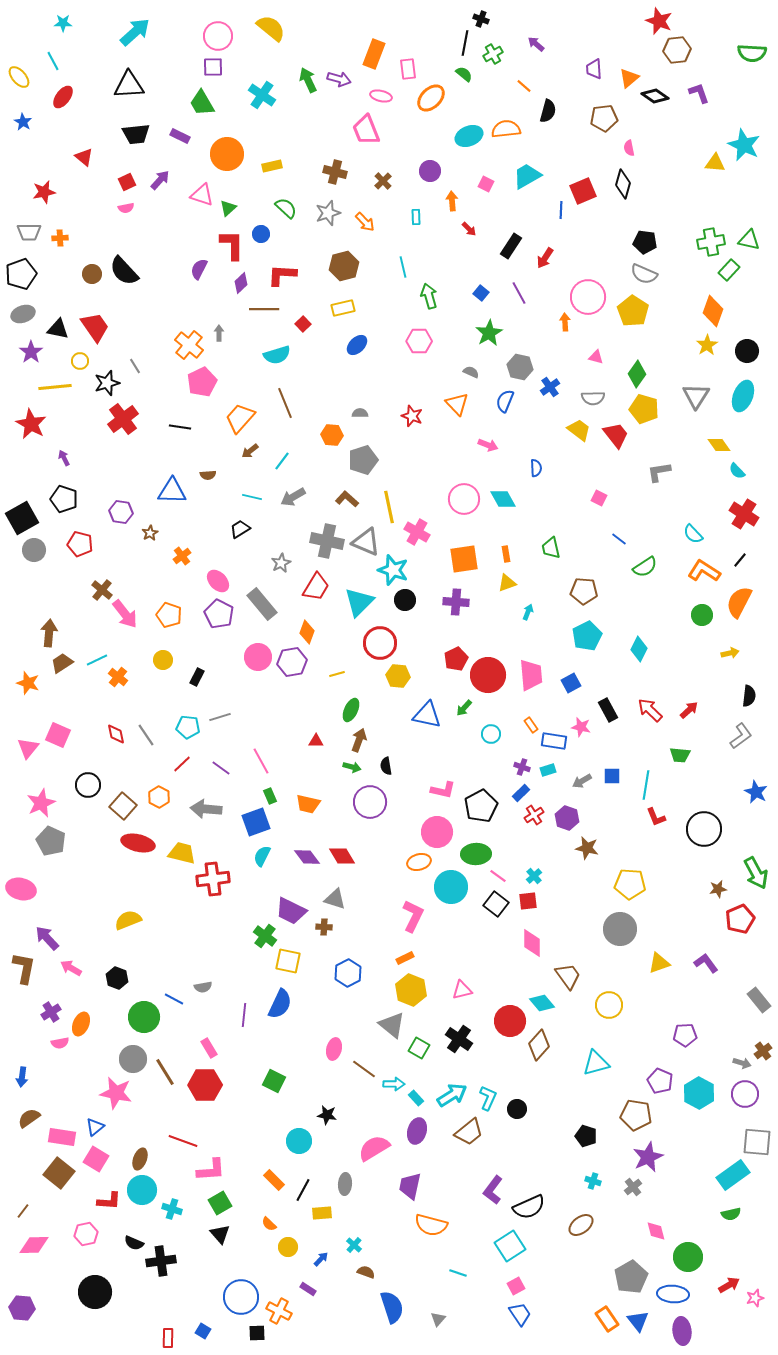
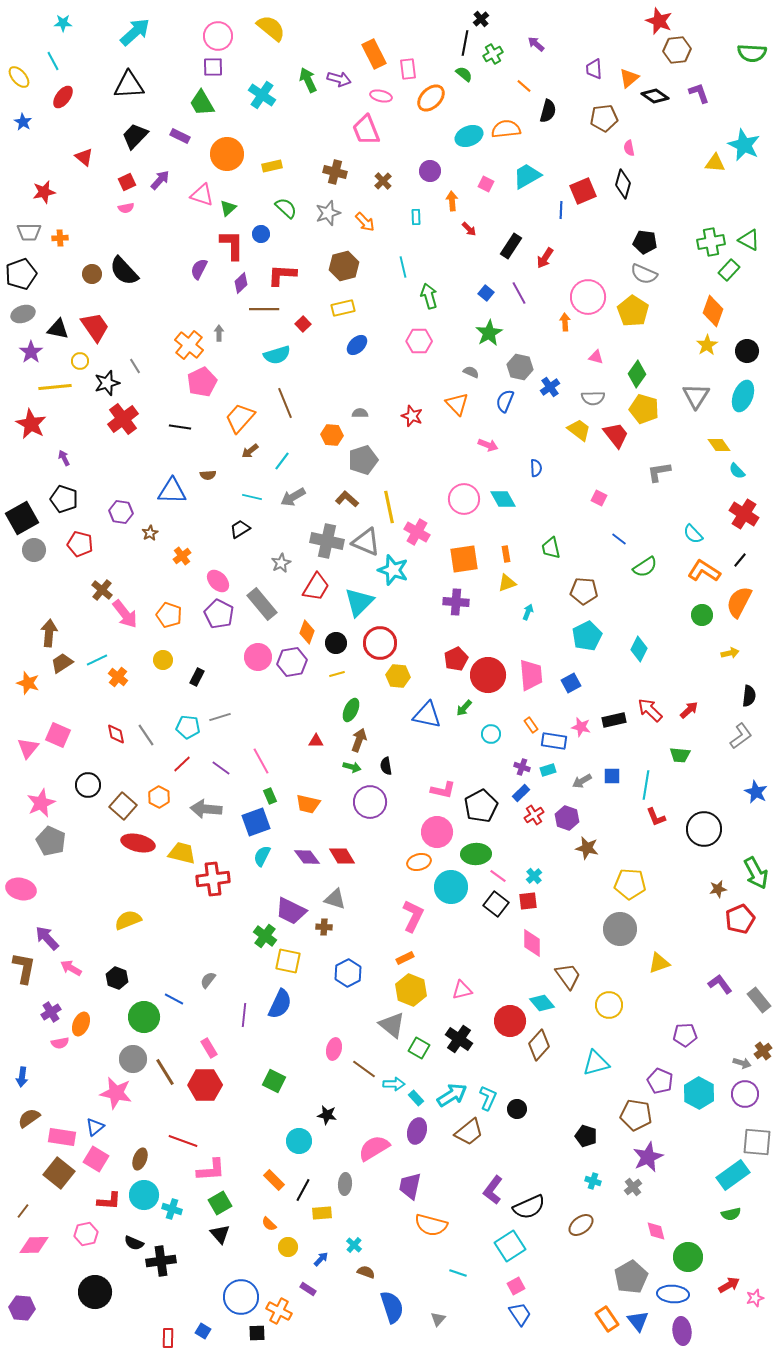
black cross at (481, 19): rotated 28 degrees clockwise
orange rectangle at (374, 54): rotated 48 degrees counterclockwise
black trapezoid at (136, 134): moved 1 px left, 2 px down; rotated 140 degrees clockwise
green triangle at (749, 240): rotated 15 degrees clockwise
blue square at (481, 293): moved 5 px right
black circle at (405, 600): moved 69 px left, 43 px down
black rectangle at (608, 710): moved 6 px right, 10 px down; rotated 75 degrees counterclockwise
purple L-shape at (706, 963): moved 14 px right, 21 px down
gray semicircle at (203, 987): moved 5 px right, 7 px up; rotated 138 degrees clockwise
cyan circle at (142, 1190): moved 2 px right, 5 px down
